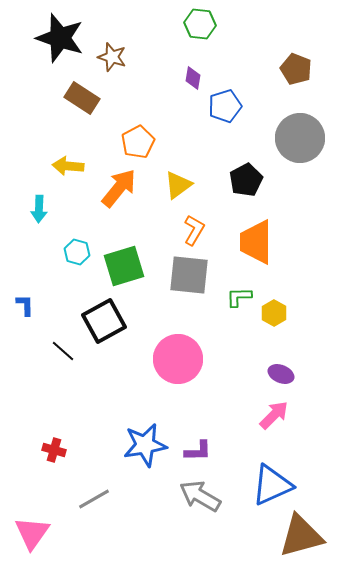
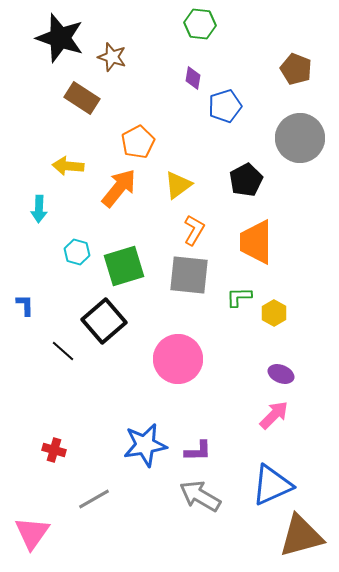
black square: rotated 12 degrees counterclockwise
